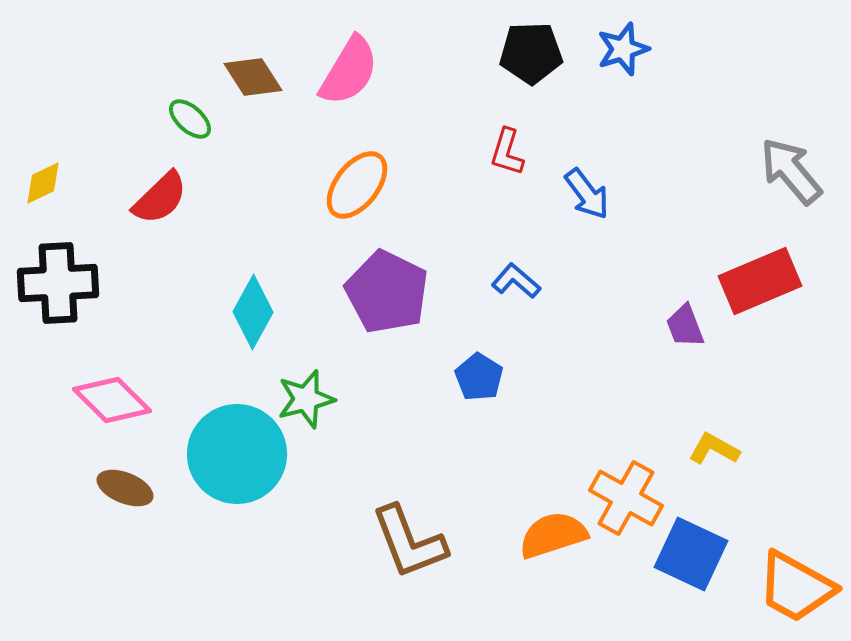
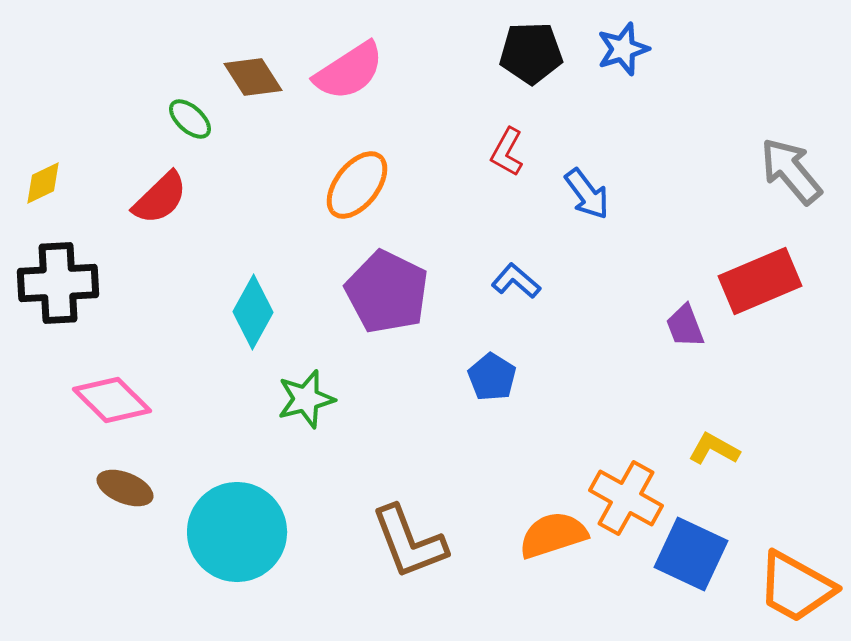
pink semicircle: rotated 26 degrees clockwise
red L-shape: rotated 12 degrees clockwise
blue pentagon: moved 13 px right
cyan circle: moved 78 px down
